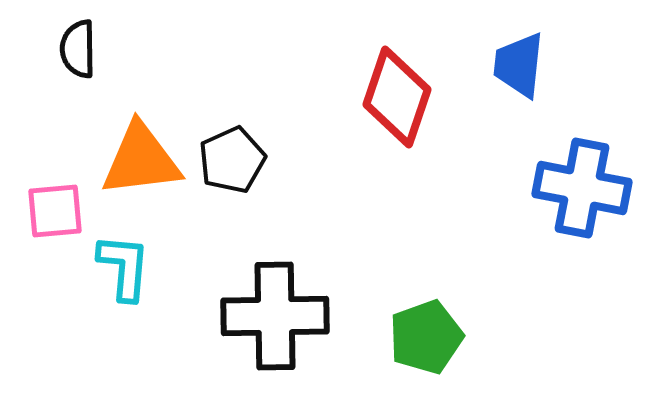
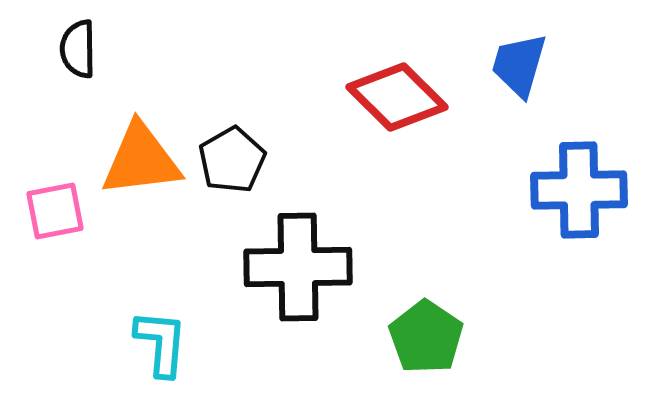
blue trapezoid: rotated 10 degrees clockwise
red diamond: rotated 64 degrees counterclockwise
black pentagon: rotated 6 degrees counterclockwise
blue cross: moved 3 px left, 2 px down; rotated 12 degrees counterclockwise
pink square: rotated 6 degrees counterclockwise
cyan L-shape: moved 37 px right, 76 px down
black cross: moved 23 px right, 49 px up
green pentagon: rotated 18 degrees counterclockwise
